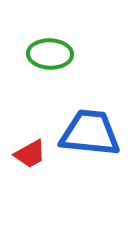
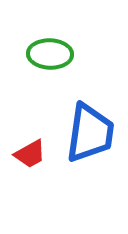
blue trapezoid: rotated 92 degrees clockwise
